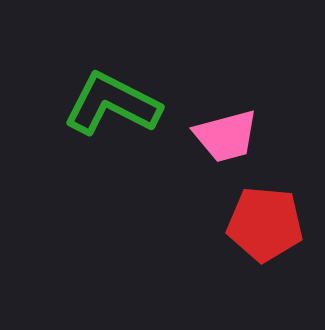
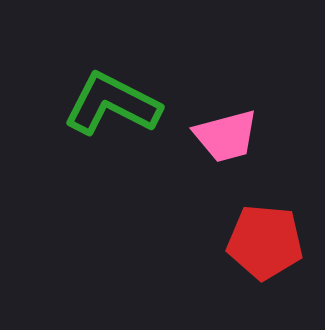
red pentagon: moved 18 px down
